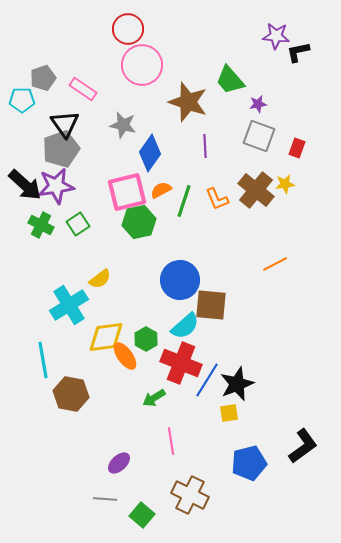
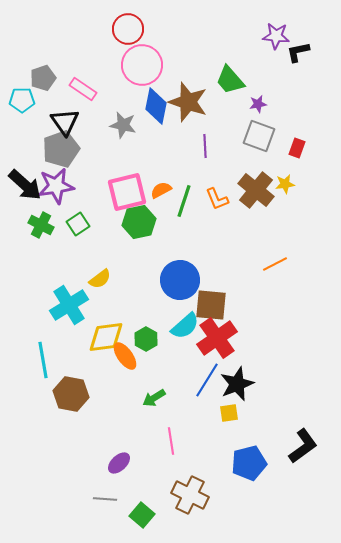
black triangle at (65, 124): moved 2 px up
blue diamond at (150, 153): moved 6 px right, 47 px up; rotated 24 degrees counterclockwise
red cross at (181, 363): moved 36 px right, 25 px up; rotated 33 degrees clockwise
